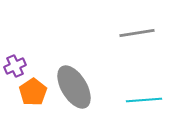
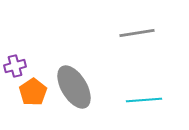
purple cross: rotated 10 degrees clockwise
